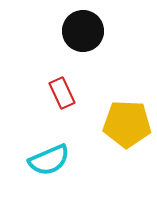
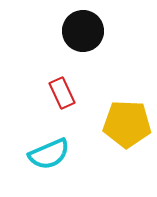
cyan semicircle: moved 6 px up
